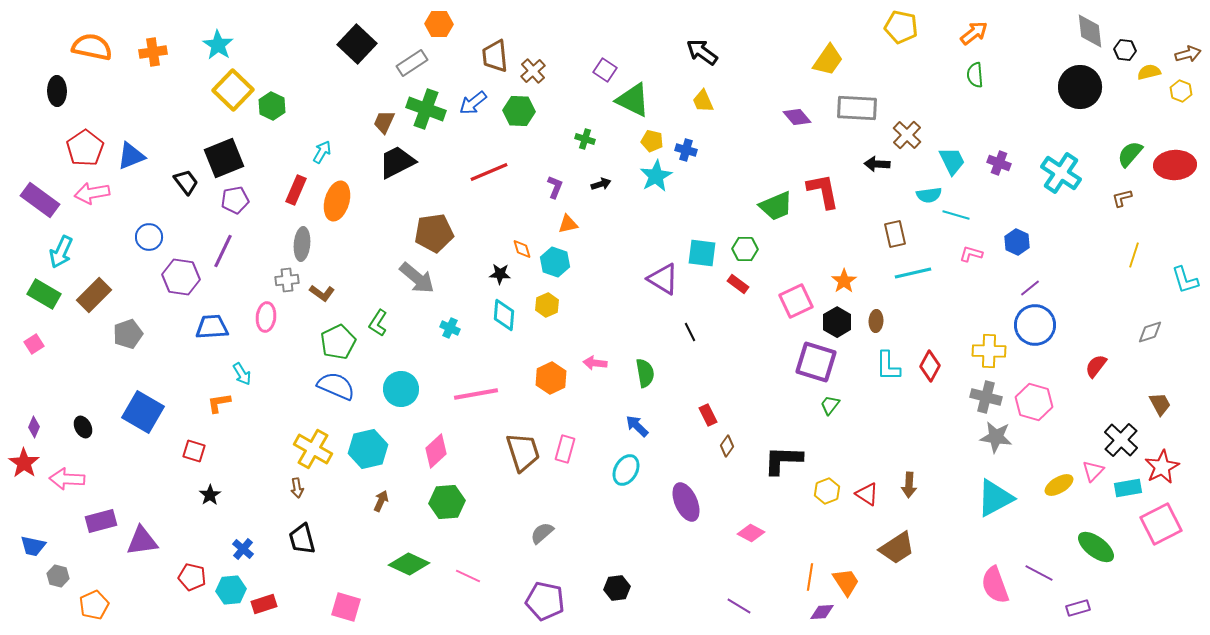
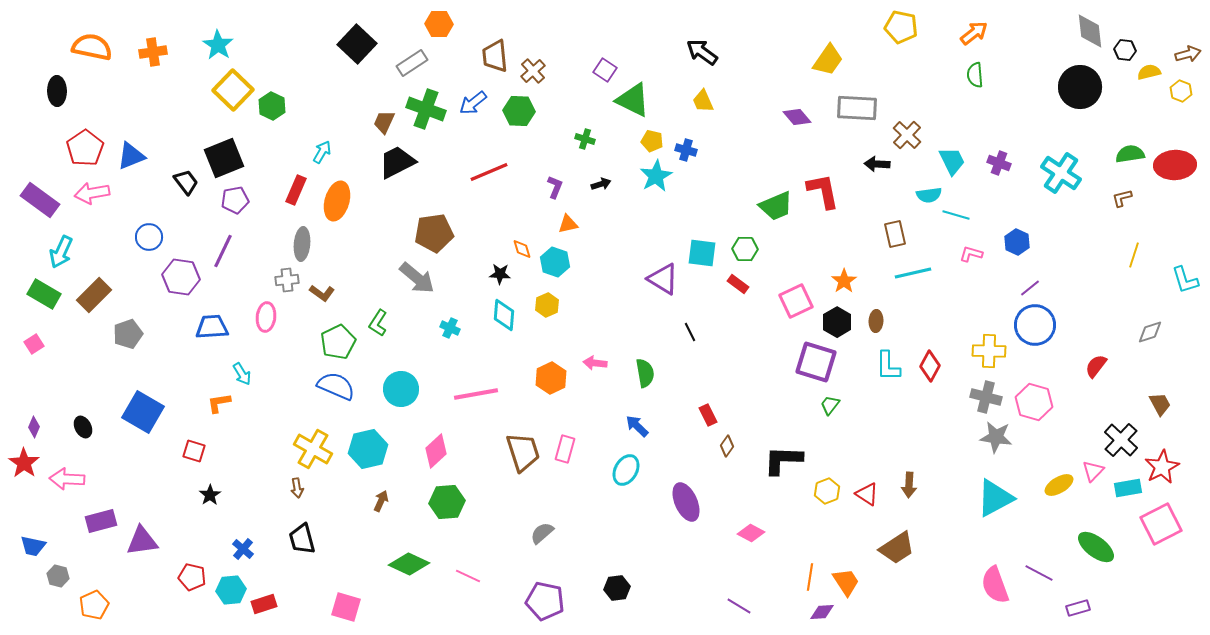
green semicircle at (1130, 154): rotated 40 degrees clockwise
